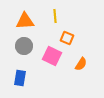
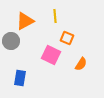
orange triangle: rotated 24 degrees counterclockwise
gray circle: moved 13 px left, 5 px up
pink square: moved 1 px left, 1 px up
